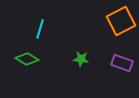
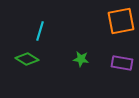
orange square: rotated 16 degrees clockwise
cyan line: moved 2 px down
purple rectangle: rotated 10 degrees counterclockwise
